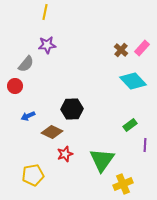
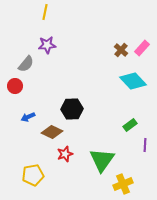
blue arrow: moved 1 px down
